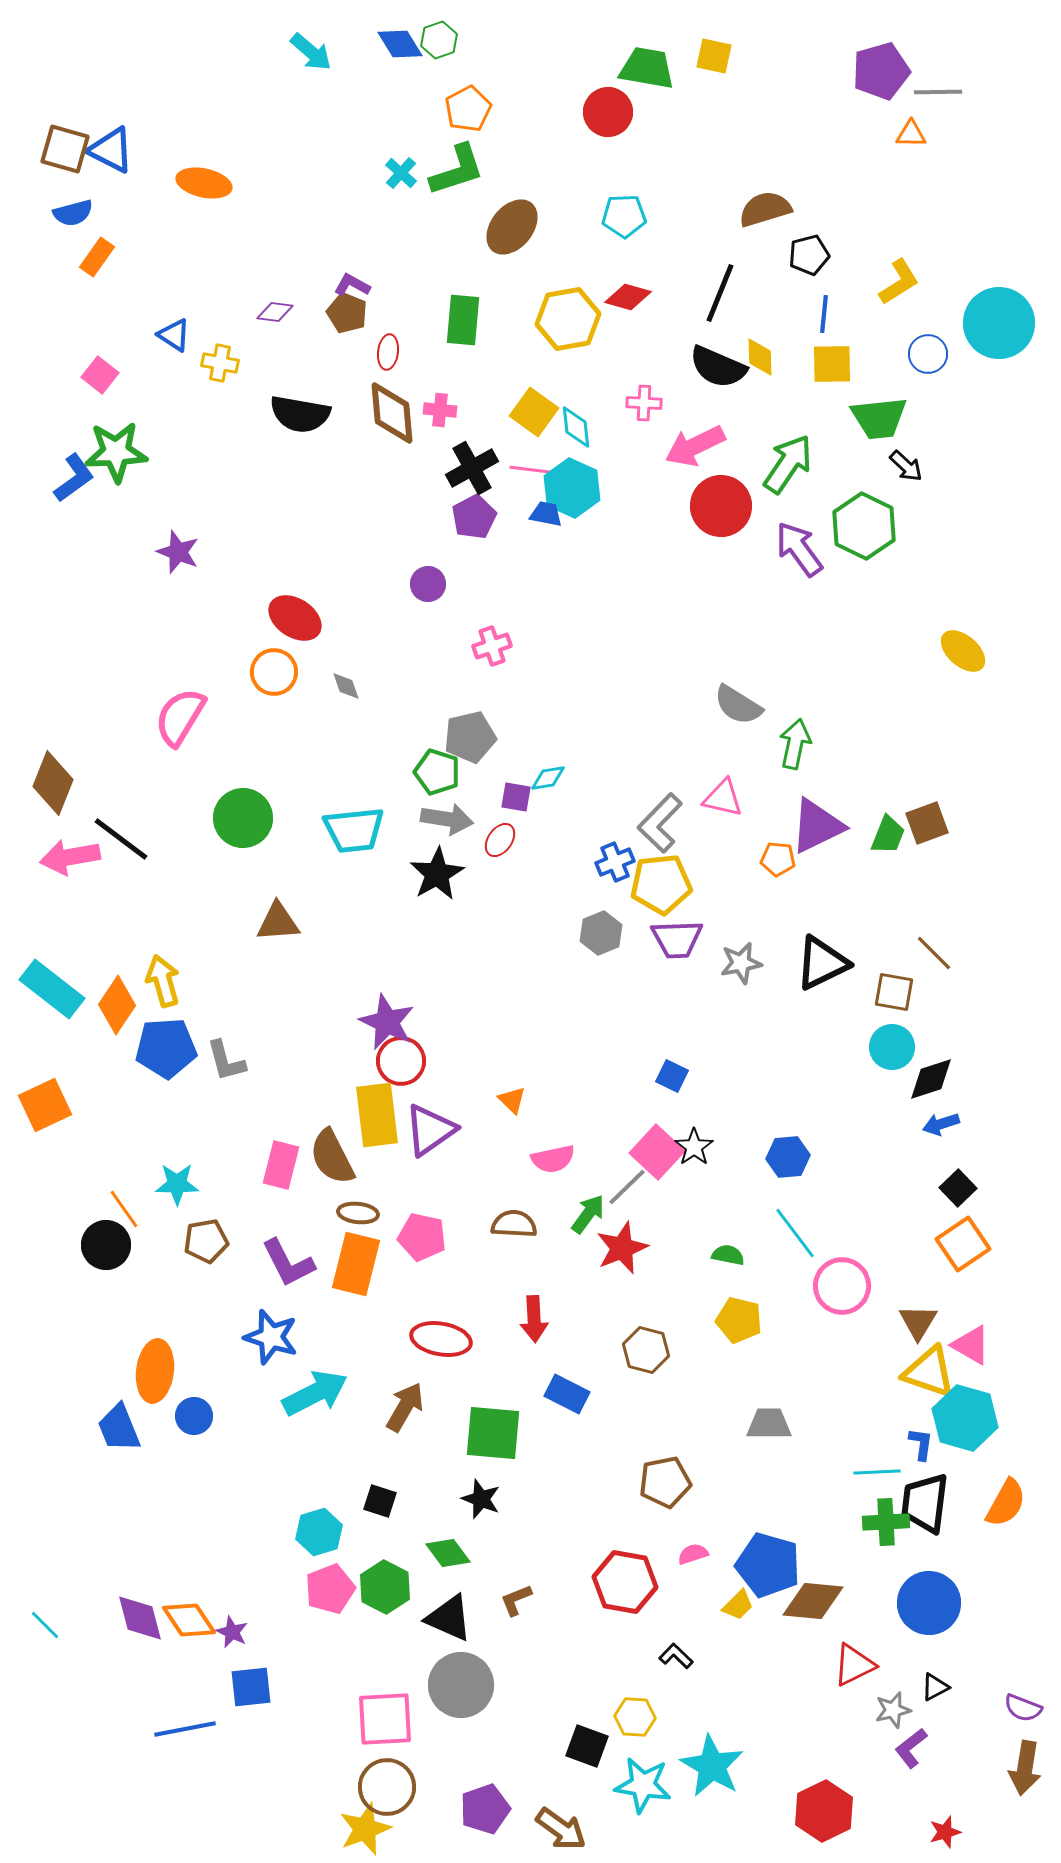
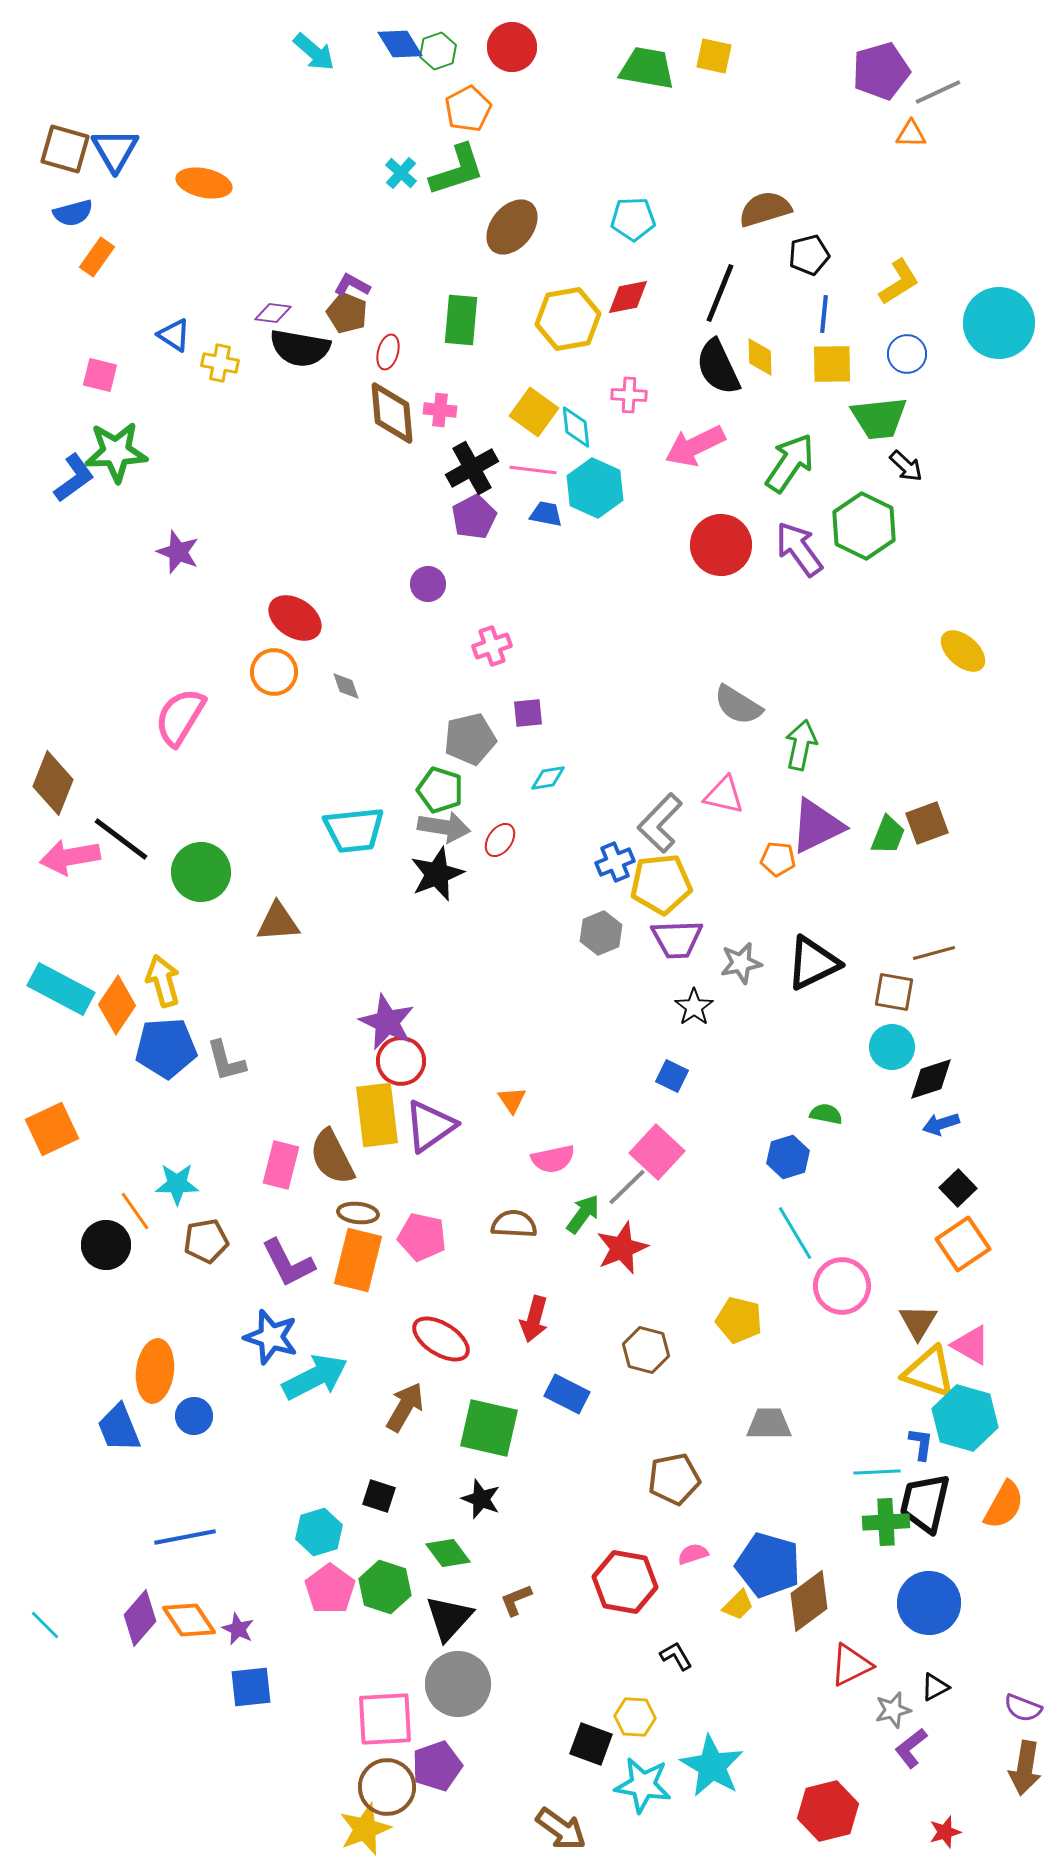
green hexagon at (439, 40): moved 1 px left, 11 px down
cyan arrow at (311, 52): moved 3 px right
gray line at (938, 92): rotated 24 degrees counterclockwise
red circle at (608, 112): moved 96 px left, 65 px up
blue triangle at (111, 150): moved 4 px right; rotated 33 degrees clockwise
cyan pentagon at (624, 216): moved 9 px right, 3 px down
red diamond at (628, 297): rotated 27 degrees counterclockwise
purple diamond at (275, 312): moved 2 px left, 1 px down
green rectangle at (463, 320): moved 2 px left
red ellipse at (388, 352): rotated 8 degrees clockwise
blue circle at (928, 354): moved 21 px left
black semicircle at (718, 367): rotated 42 degrees clockwise
pink square at (100, 375): rotated 24 degrees counterclockwise
pink cross at (644, 403): moved 15 px left, 8 px up
black semicircle at (300, 414): moved 66 px up
green arrow at (788, 464): moved 2 px right, 1 px up
cyan hexagon at (572, 488): moved 23 px right
red circle at (721, 506): moved 39 px down
gray pentagon at (470, 737): moved 2 px down
green arrow at (795, 744): moved 6 px right, 1 px down
green pentagon at (437, 772): moved 3 px right, 18 px down
purple square at (516, 797): moved 12 px right, 84 px up; rotated 16 degrees counterclockwise
pink triangle at (723, 798): moved 1 px right, 3 px up
green circle at (243, 818): moved 42 px left, 54 px down
gray arrow at (447, 819): moved 3 px left, 8 px down
black star at (437, 874): rotated 8 degrees clockwise
brown line at (934, 953): rotated 60 degrees counterclockwise
black triangle at (822, 963): moved 9 px left
cyan rectangle at (52, 989): moved 9 px right; rotated 10 degrees counterclockwise
orange triangle at (512, 1100): rotated 12 degrees clockwise
orange square at (45, 1105): moved 7 px right, 24 px down
purple triangle at (430, 1130): moved 4 px up
black star at (694, 1147): moved 140 px up
blue hexagon at (788, 1157): rotated 12 degrees counterclockwise
orange line at (124, 1209): moved 11 px right, 2 px down
green arrow at (588, 1214): moved 5 px left
cyan line at (795, 1233): rotated 6 degrees clockwise
green semicircle at (728, 1255): moved 98 px right, 141 px up
orange rectangle at (356, 1264): moved 2 px right, 4 px up
red arrow at (534, 1319): rotated 18 degrees clockwise
red ellipse at (441, 1339): rotated 22 degrees clockwise
cyan arrow at (315, 1393): moved 16 px up
green square at (493, 1433): moved 4 px left, 5 px up; rotated 8 degrees clockwise
brown pentagon at (665, 1482): moved 9 px right, 3 px up
black square at (380, 1501): moved 1 px left, 5 px up
black trapezoid at (925, 1503): rotated 6 degrees clockwise
orange semicircle at (1006, 1503): moved 2 px left, 2 px down
green hexagon at (385, 1587): rotated 9 degrees counterclockwise
pink pentagon at (330, 1589): rotated 15 degrees counterclockwise
brown diamond at (813, 1601): moved 4 px left; rotated 42 degrees counterclockwise
purple diamond at (140, 1618): rotated 56 degrees clockwise
black triangle at (449, 1618): rotated 48 degrees clockwise
purple star at (232, 1632): moved 6 px right, 3 px up
black L-shape at (676, 1656): rotated 16 degrees clockwise
red triangle at (854, 1665): moved 3 px left
gray circle at (461, 1685): moved 3 px left, 1 px up
blue line at (185, 1729): moved 192 px up
black square at (587, 1746): moved 4 px right, 2 px up
purple pentagon at (485, 1809): moved 48 px left, 43 px up
red hexagon at (824, 1811): moved 4 px right; rotated 12 degrees clockwise
